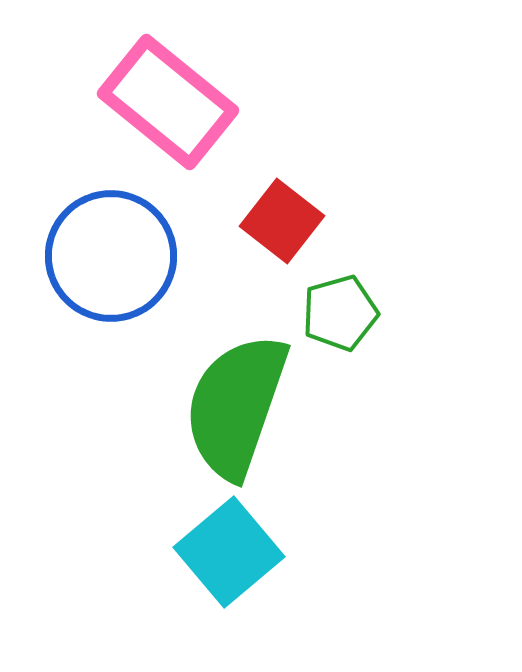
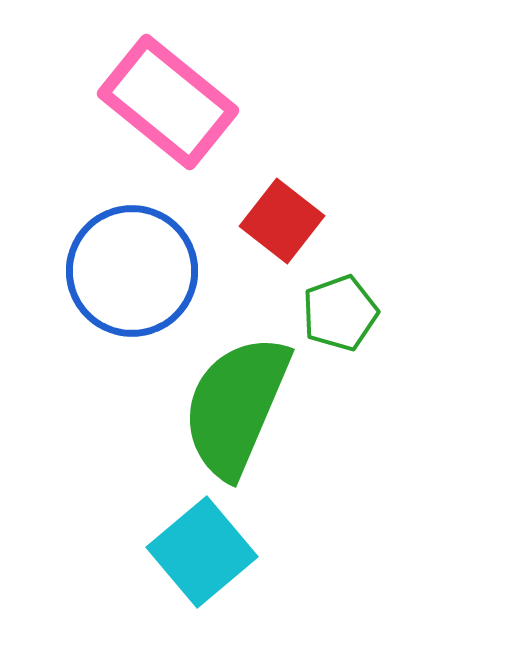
blue circle: moved 21 px right, 15 px down
green pentagon: rotated 4 degrees counterclockwise
green semicircle: rotated 4 degrees clockwise
cyan square: moved 27 px left
